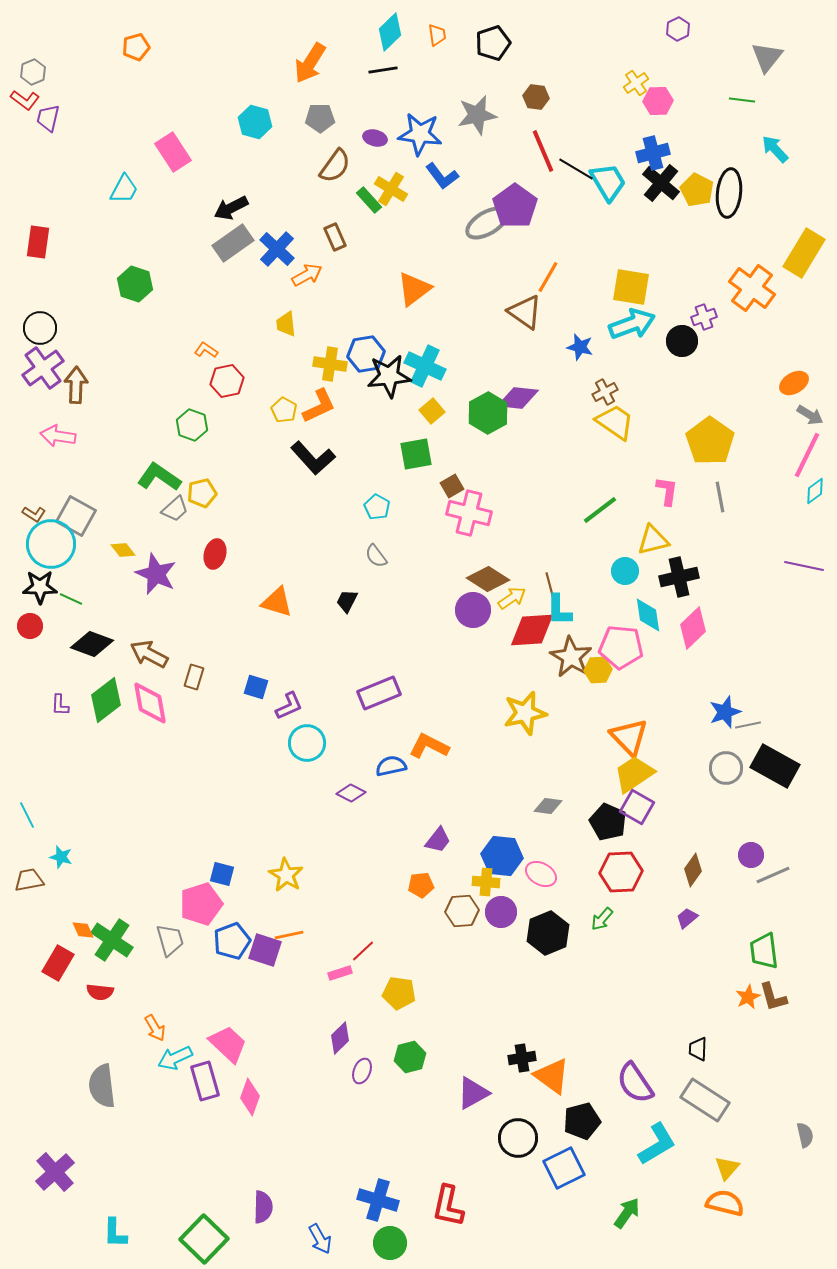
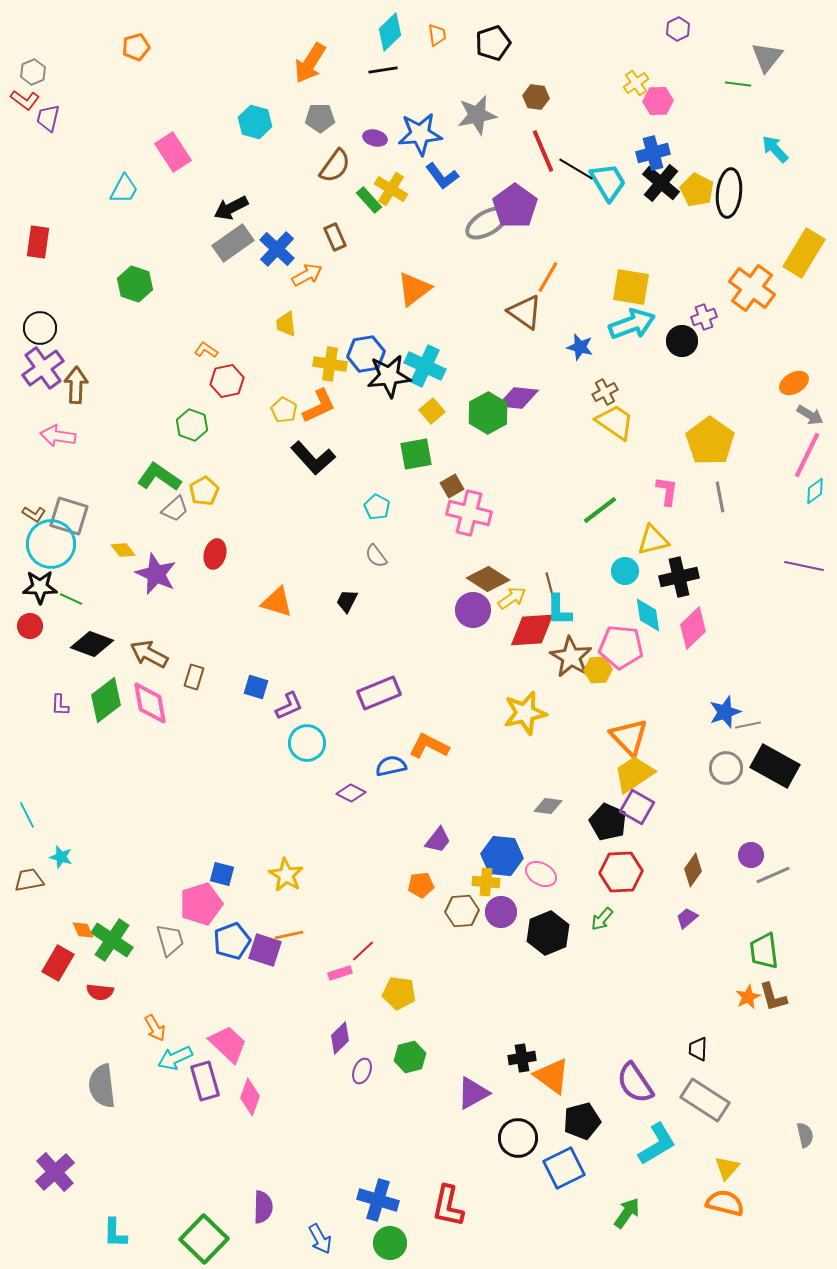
green line at (742, 100): moved 4 px left, 16 px up
blue star at (420, 134): rotated 12 degrees counterclockwise
yellow pentagon at (202, 493): moved 2 px right, 2 px up; rotated 16 degrees counterclockwise
gray square at (76, 516): moved 7 px left; rotated 12 degrees counterclockwise
